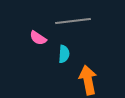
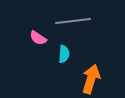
orange arrow: moved 3 px right, 1 px up; rotated 28 degrees clockwise
